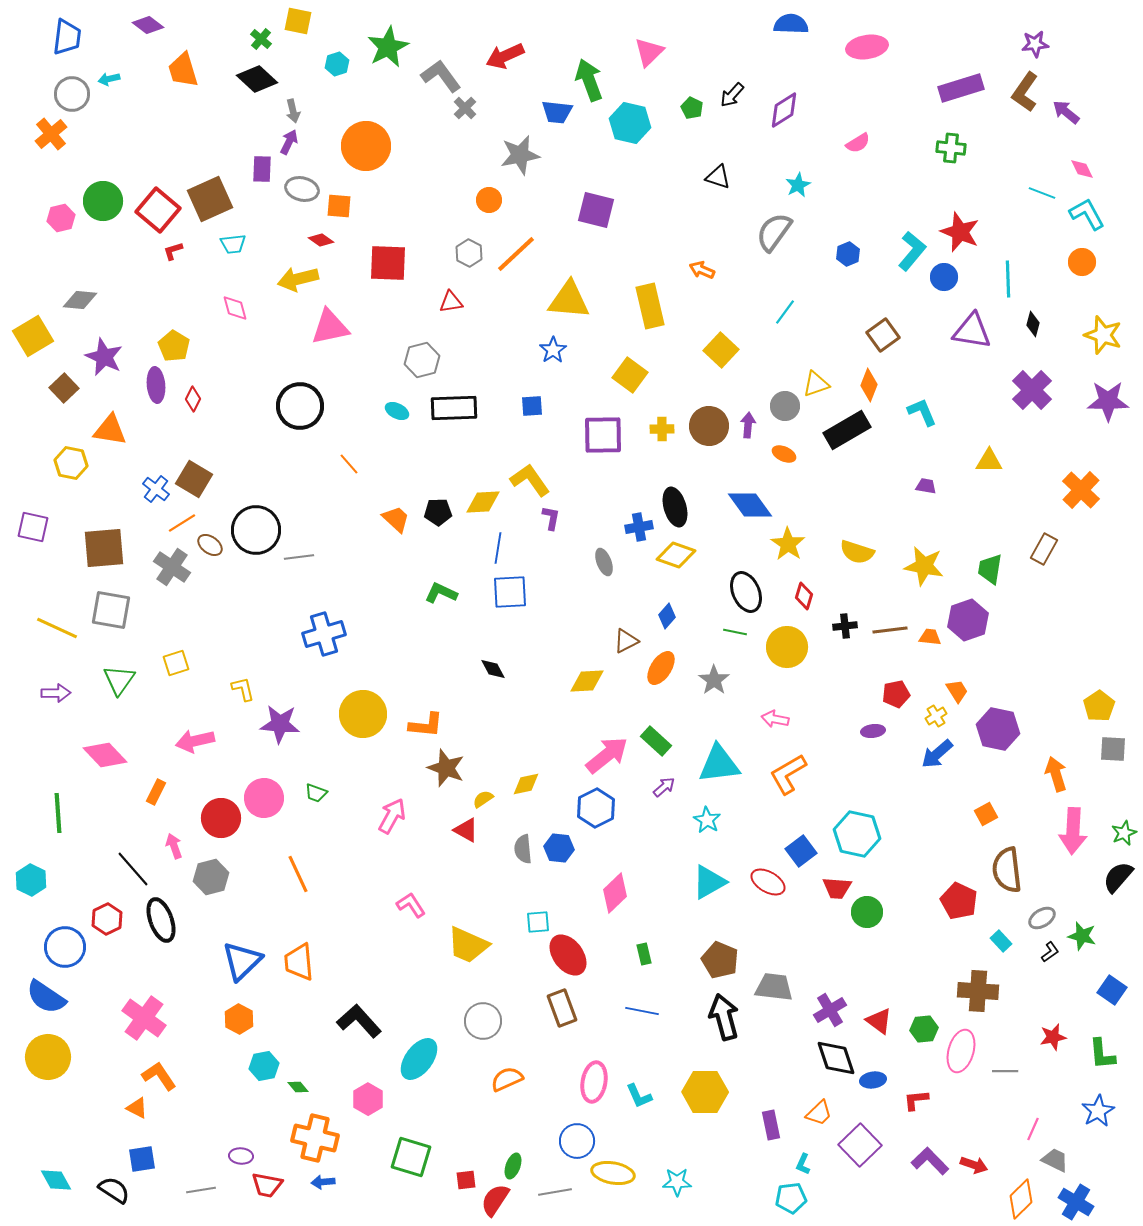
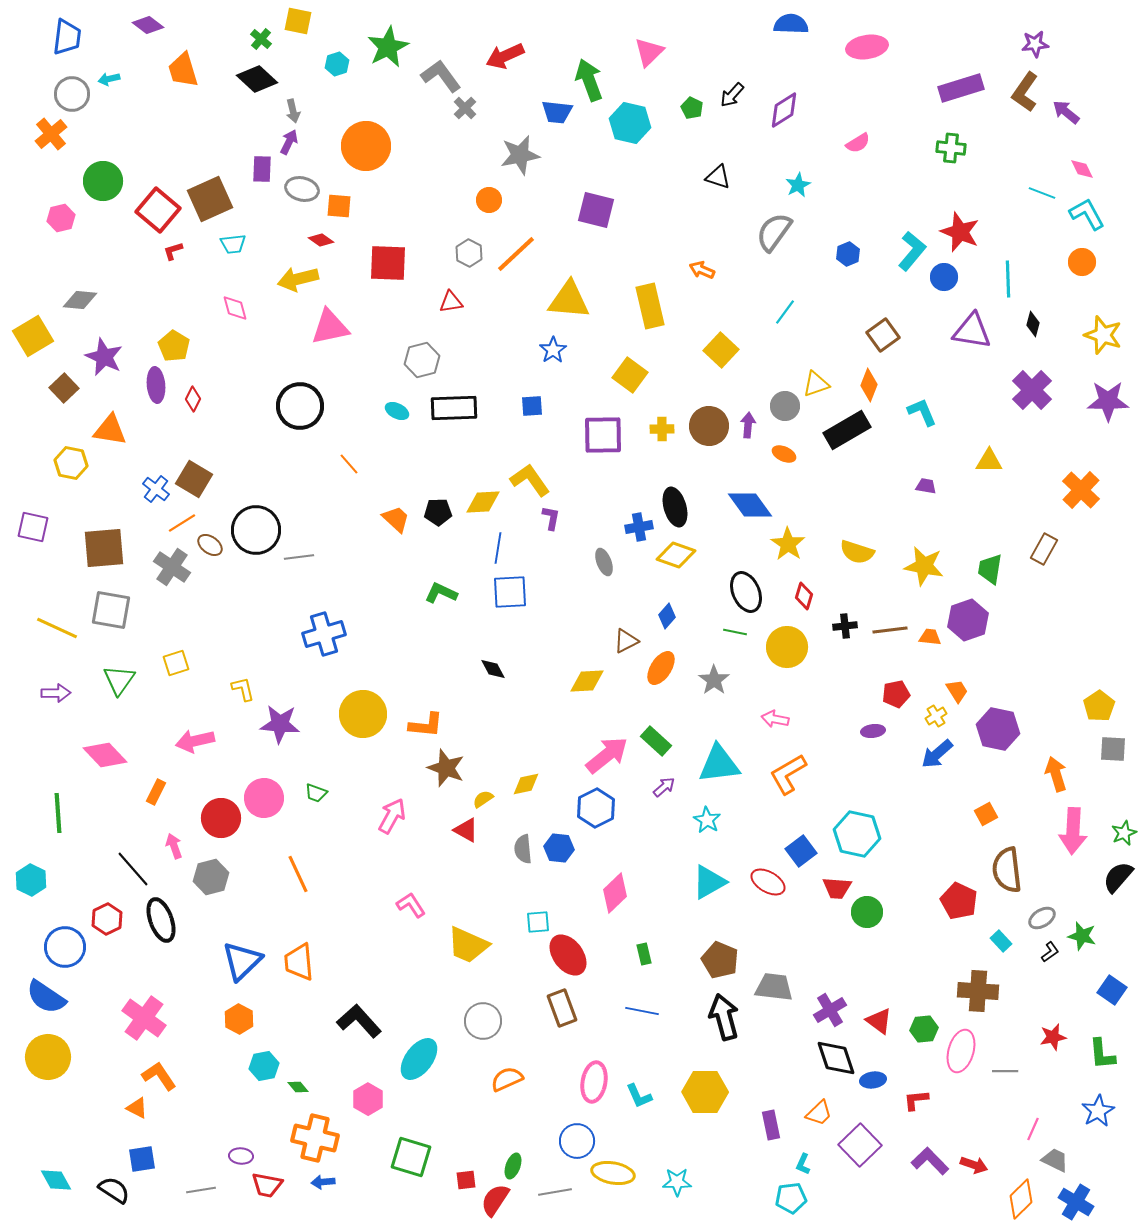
green circle at (103, 201): moved 20 px up
